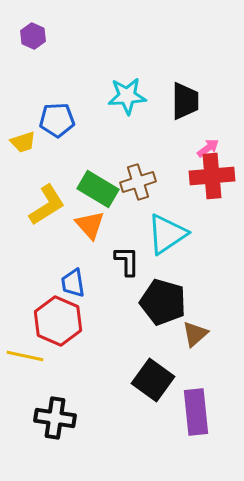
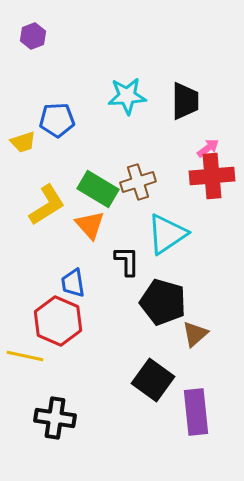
purple hexagon: rotated 15 degrees clockwise
